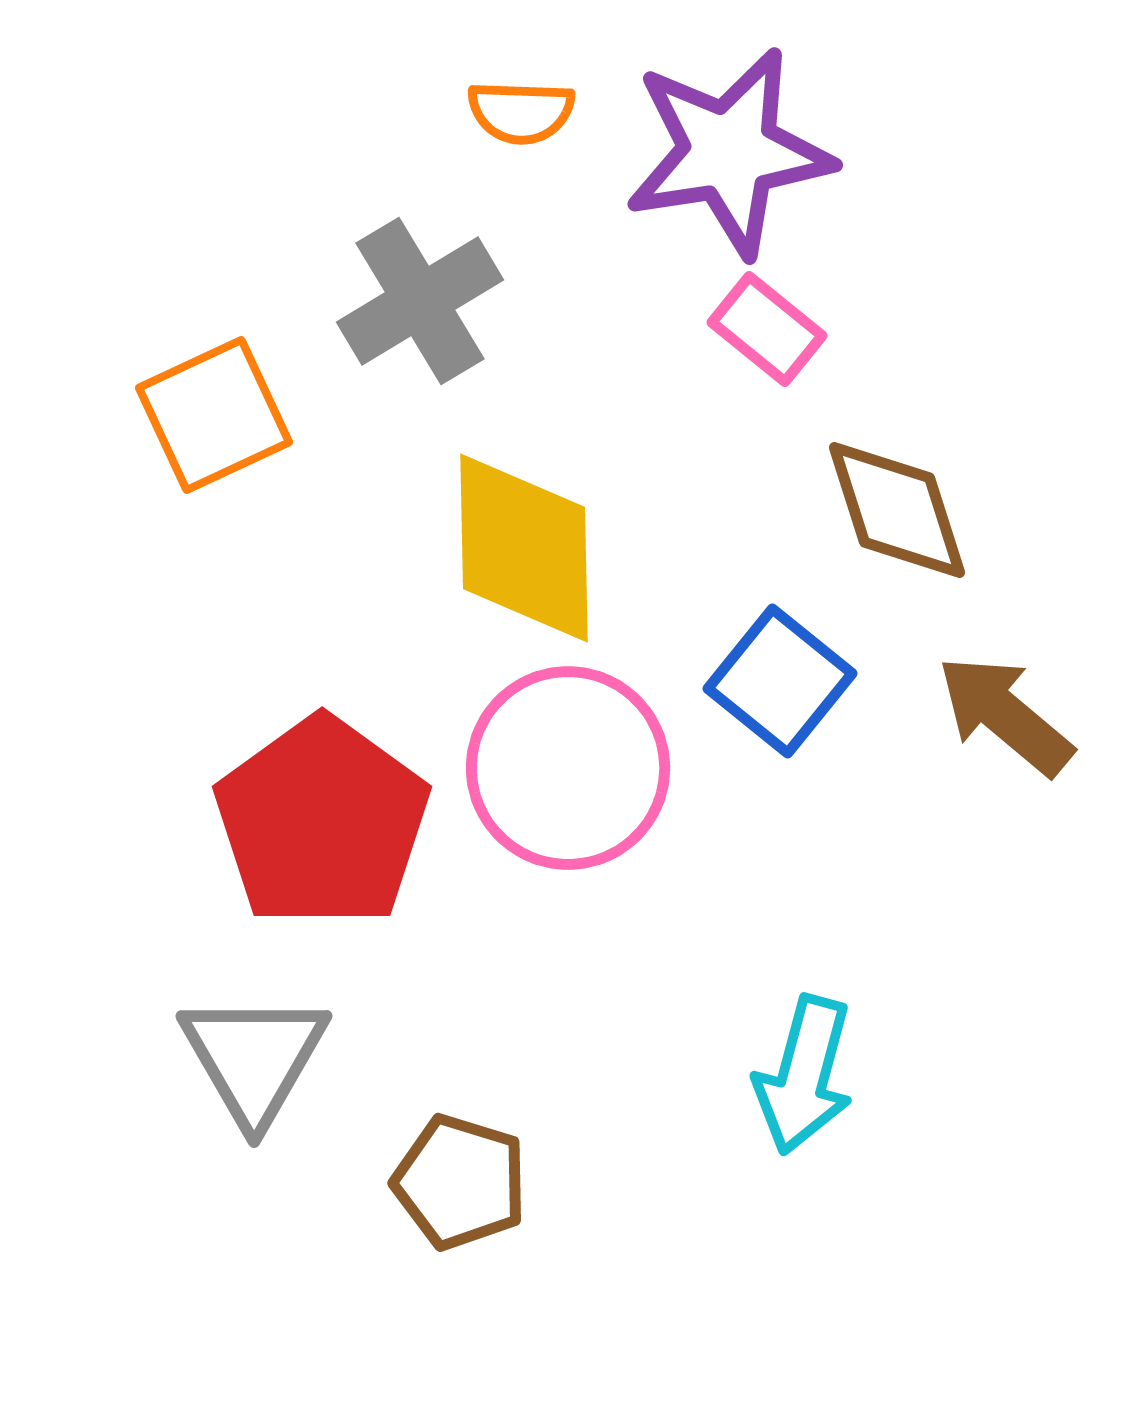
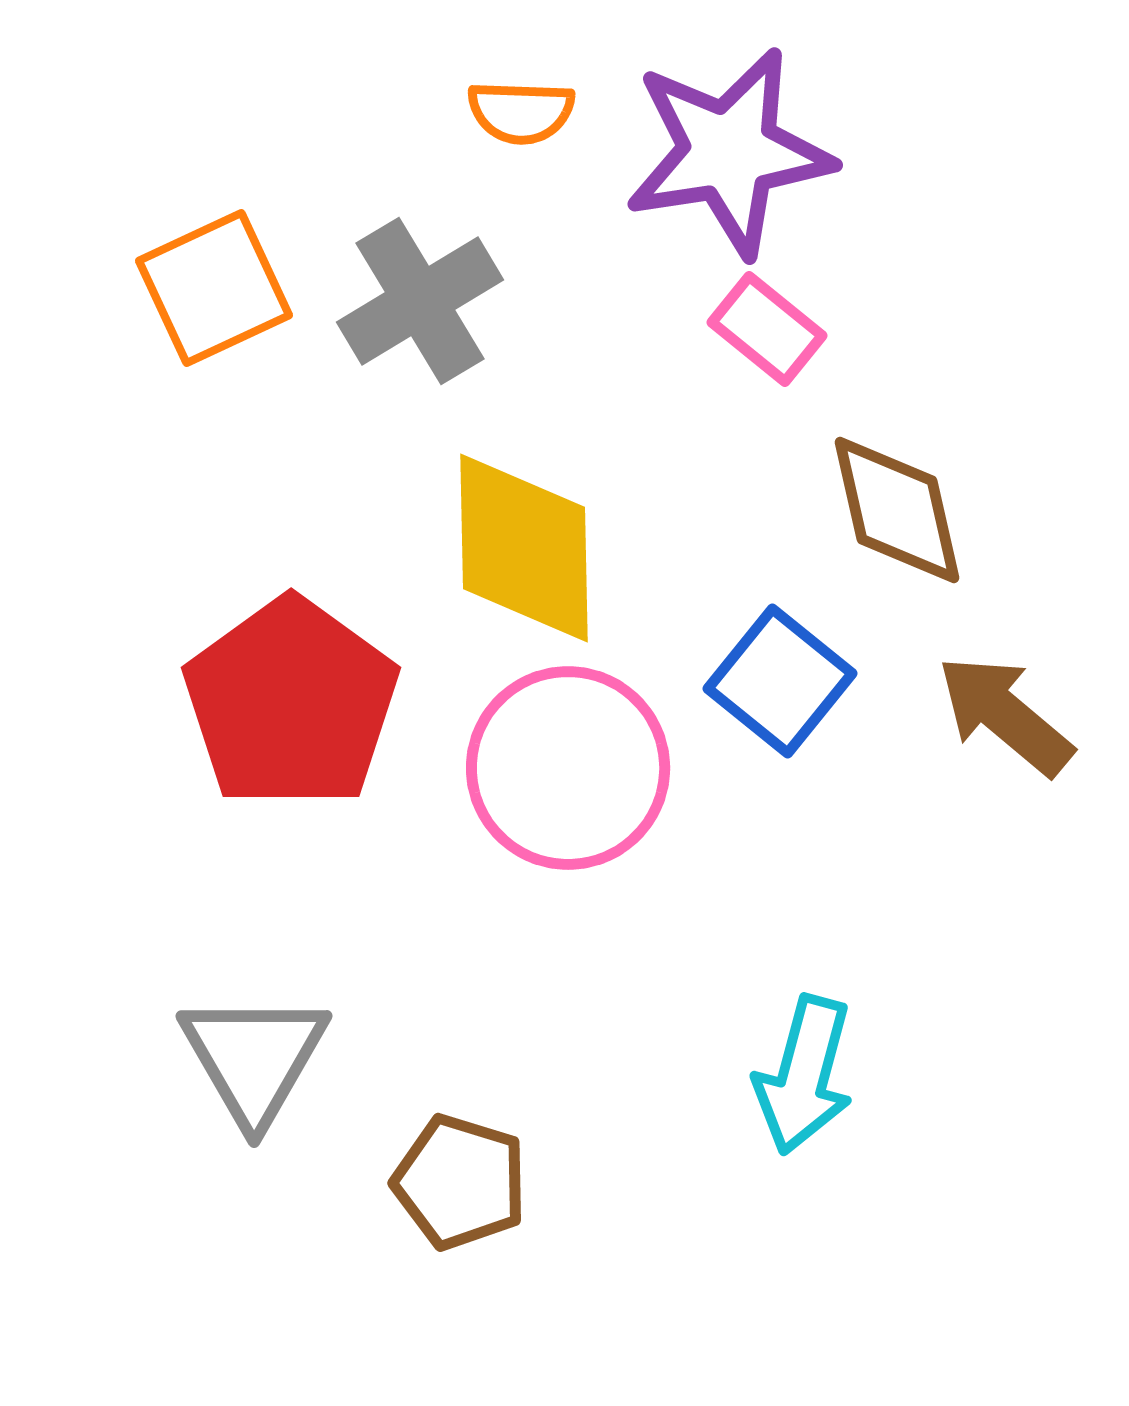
orange square: moved 127 px up
brown diamond: rotated 5 degrees clockwise
red pentagon: moved 31 px left, 119 px up
